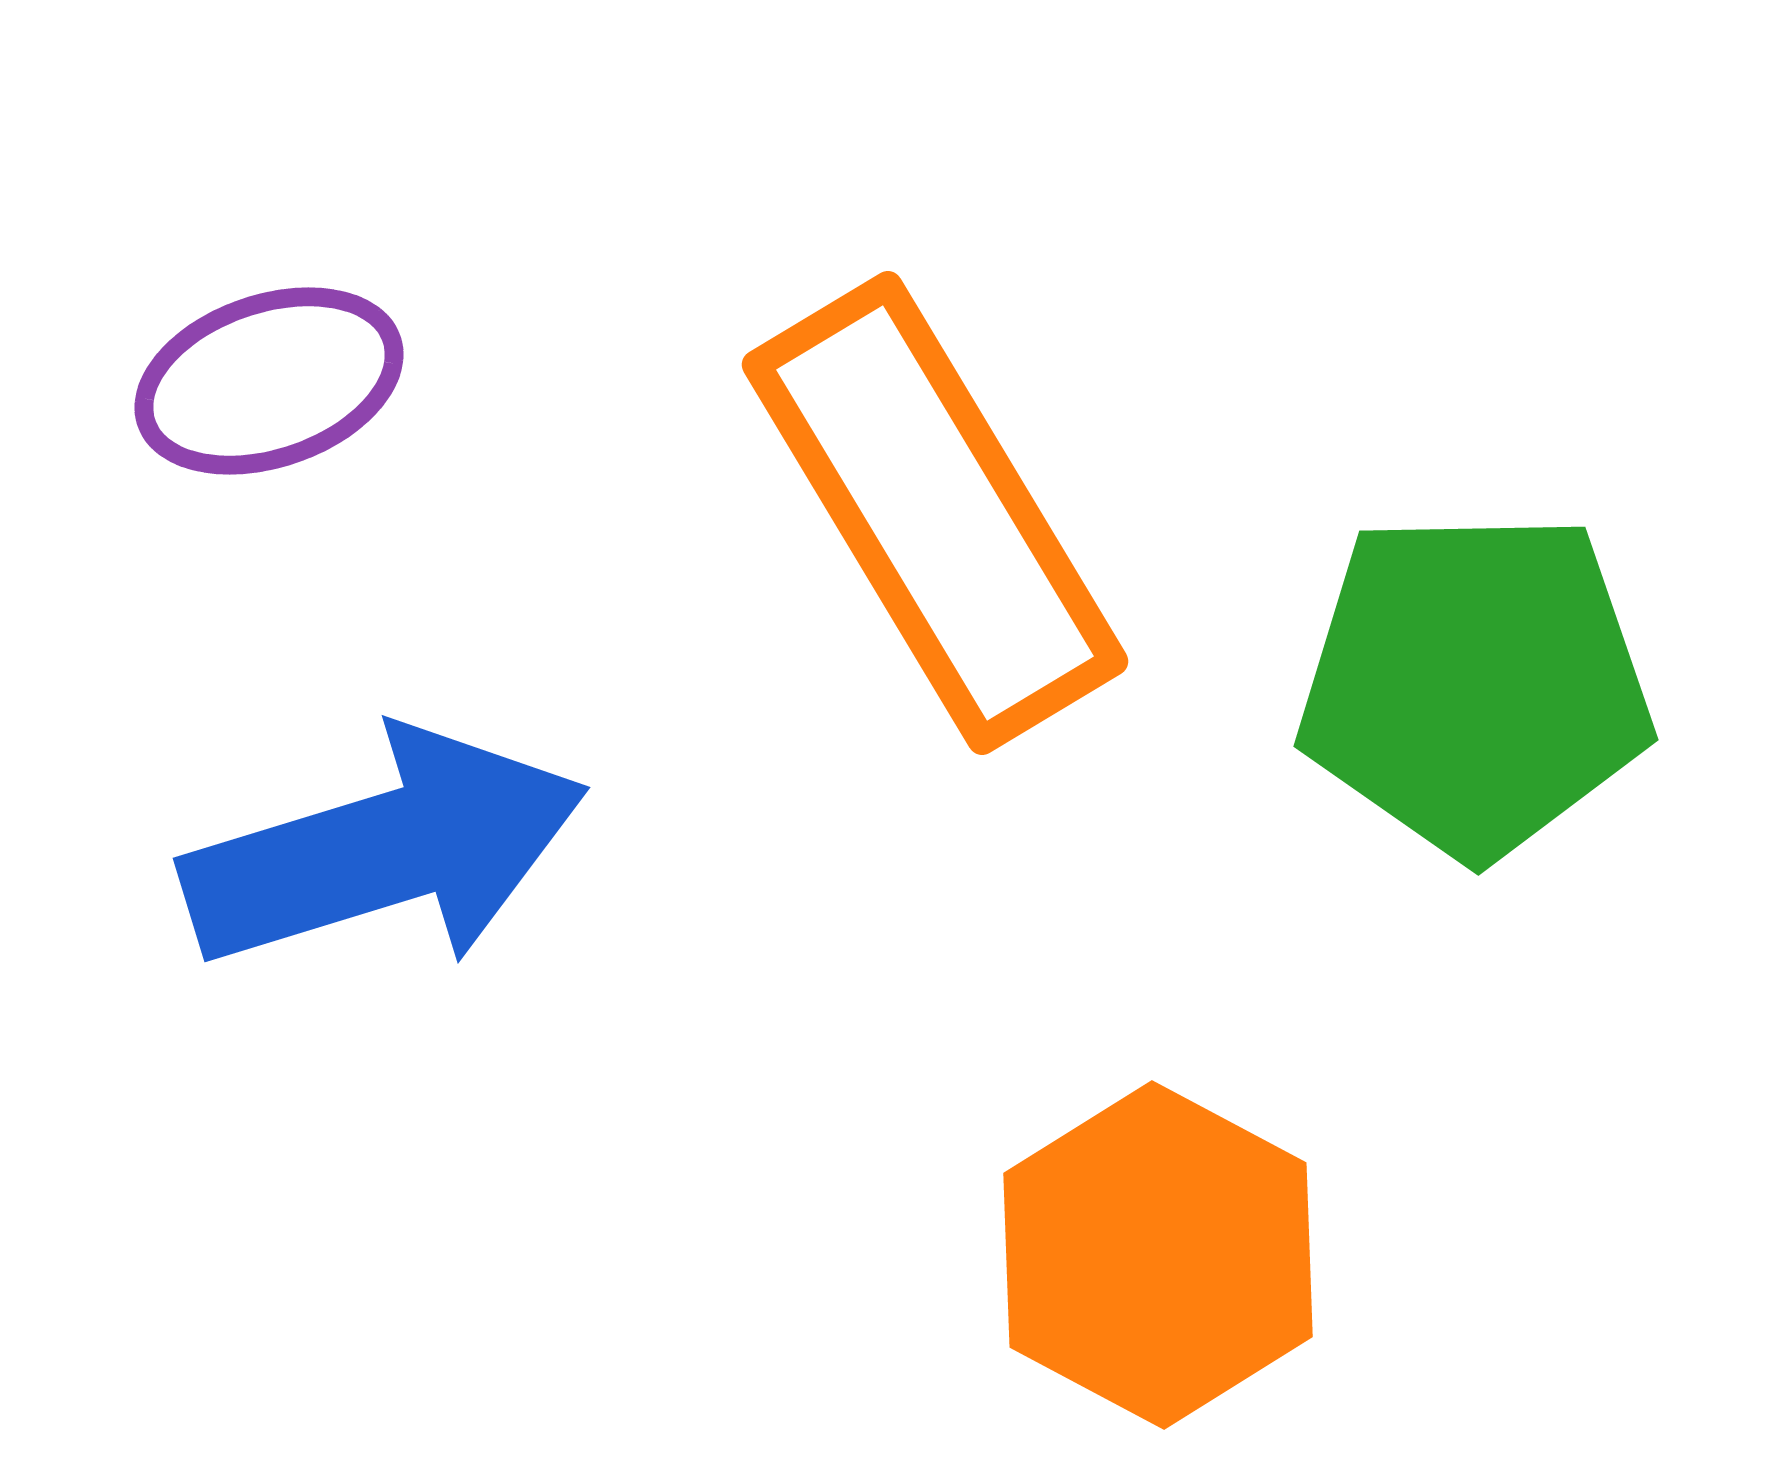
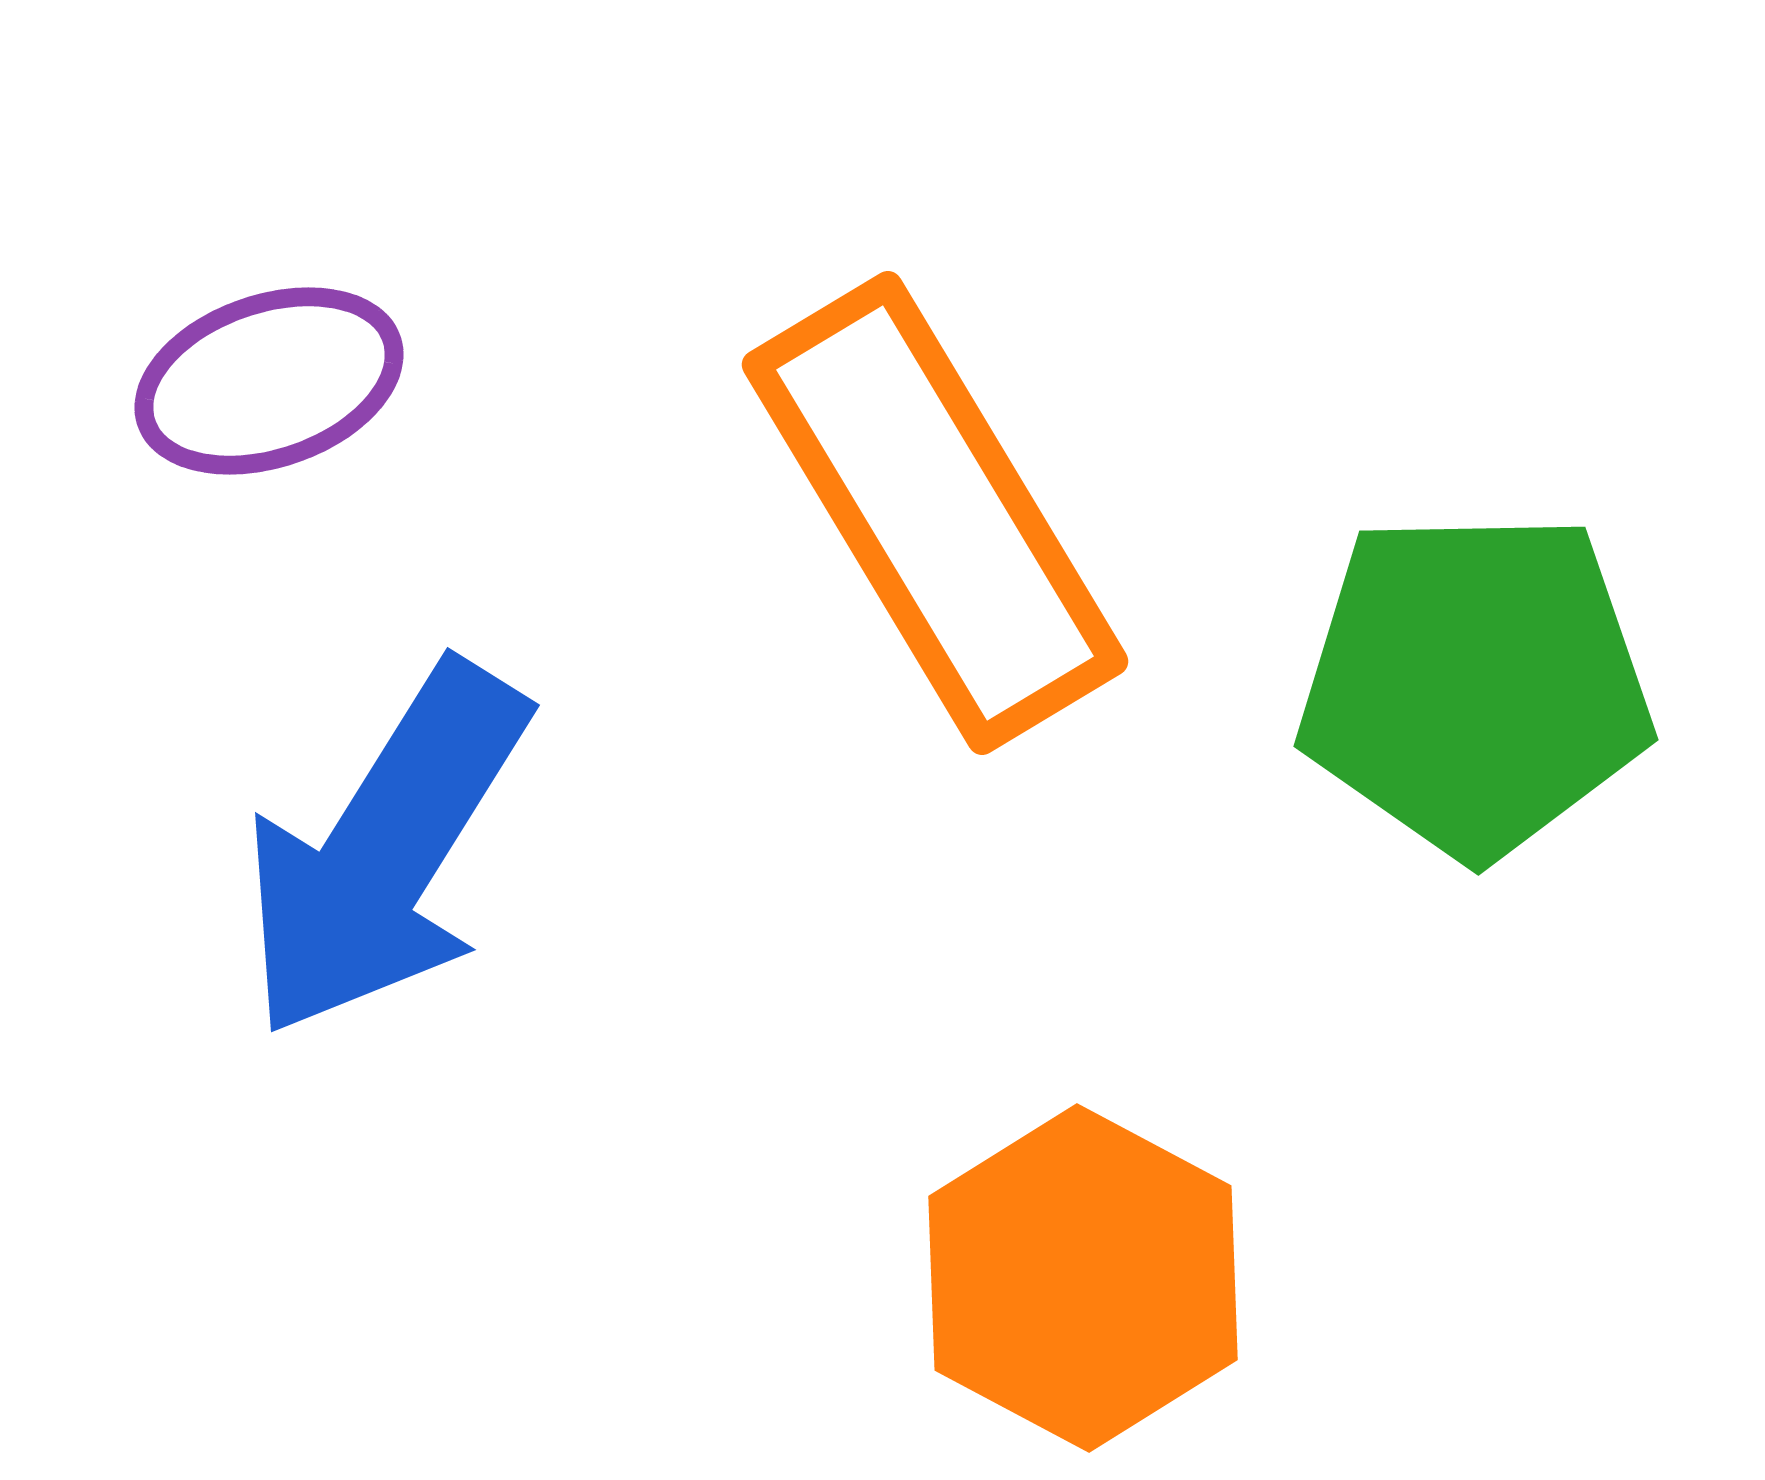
blue arrow: rotated 139 degrees clockwise
orange hexagon: moved 75 px left, 23 px down
